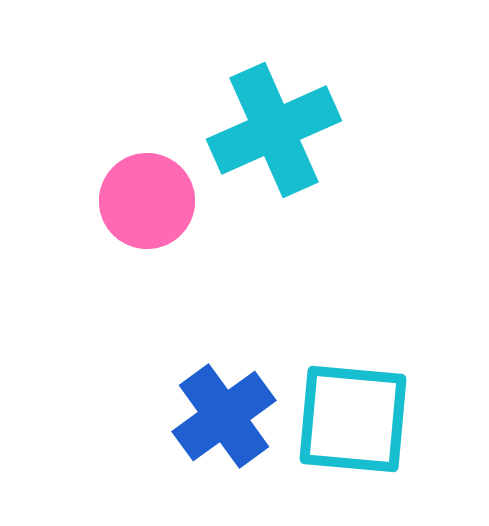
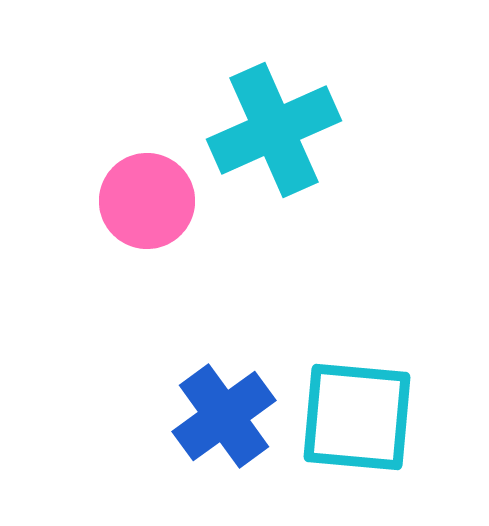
cyan square: moved 4 px right, 2 px up
